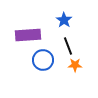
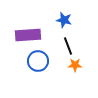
blue star: rotated 21 degrees counterclockwise
blue circle: moved 5 px left, 1 px down
